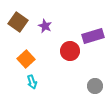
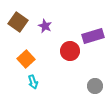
cyan arrow: moved 1 px right
